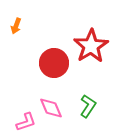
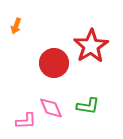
green L-shape: rotated 65 degrees clockwise
pink L-shape: moved 1 px up; rotated 15 degrees clockwise
